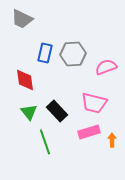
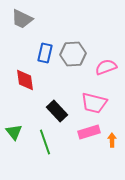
green triangle: moved 15 px left, 20 px down
